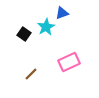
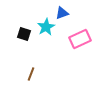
black square: rotated 16 degrees counterclockwise
pink rectangle: moved 11 px right, 23 px up
brown line: rotated 24 degrees counterclockwise
